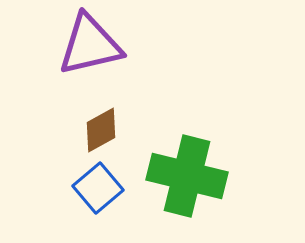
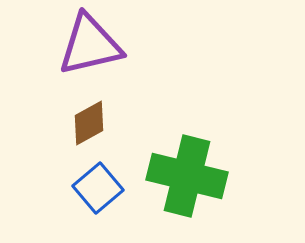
brown diamond: moved 12 px left, 7 px up
